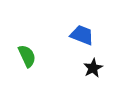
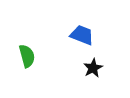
green semicircle: rotated 10 degrees clockwise
